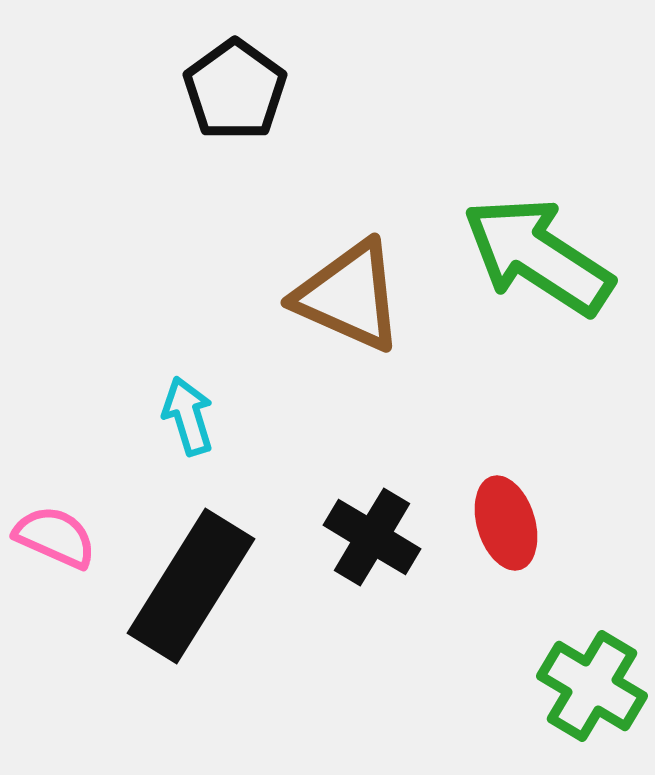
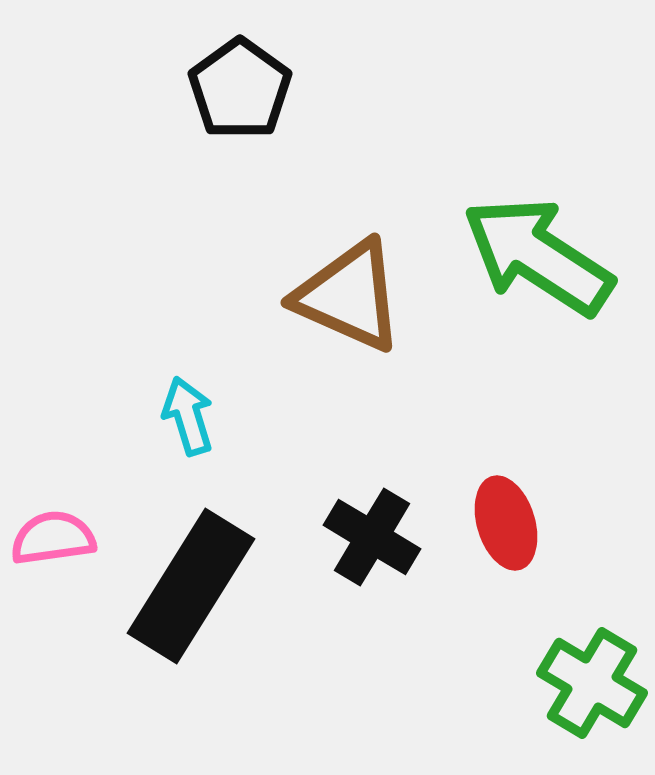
black pentagon: moved 5 px right, 1 px up
pink semicircle: moved 2 px left, 1 px down; rotated 32 degrees counterclockwise
green cross: moved 3 px up
